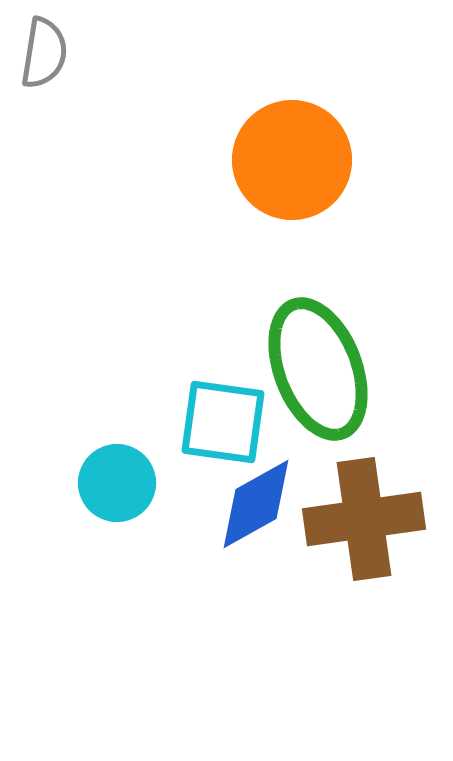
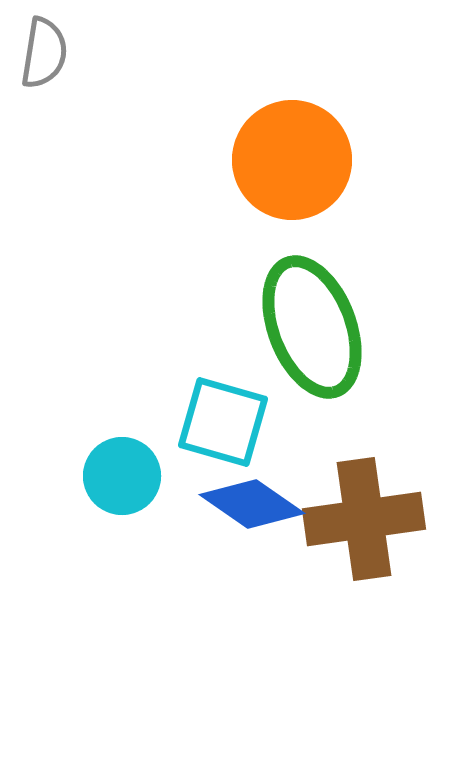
green ellipse: moved 6 px left, 42 px up
cyan square: rotated 8 degrees clockwise
cyan circle: moved 5 px right, 7 px up
blue diamond: moved 4 px left; rotated 64 degrees clockwise
